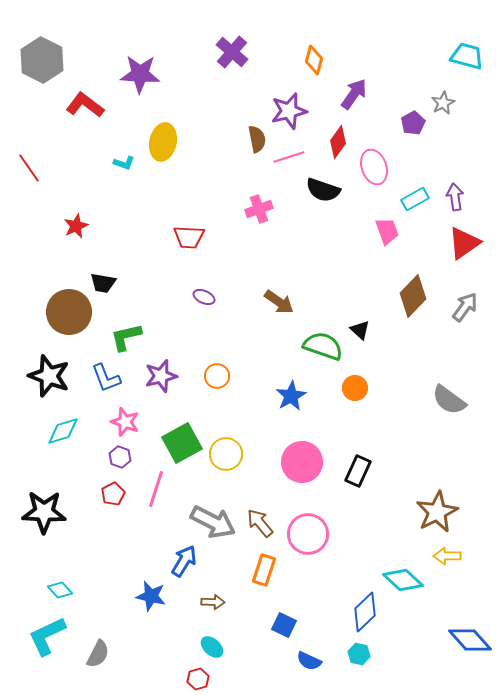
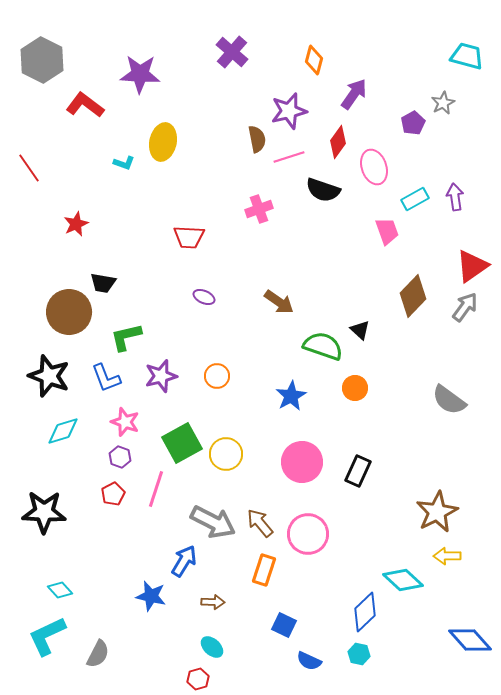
red star at (76, 226): moved 2 px up
red triangle at (464, 243): moved 8 px right, 23 px down
